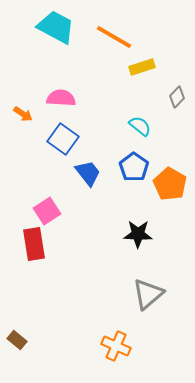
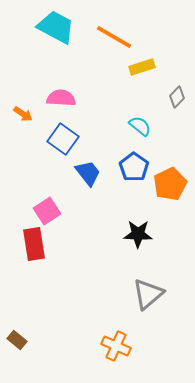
orange pentagon: rotated 16 degrees clockwise
